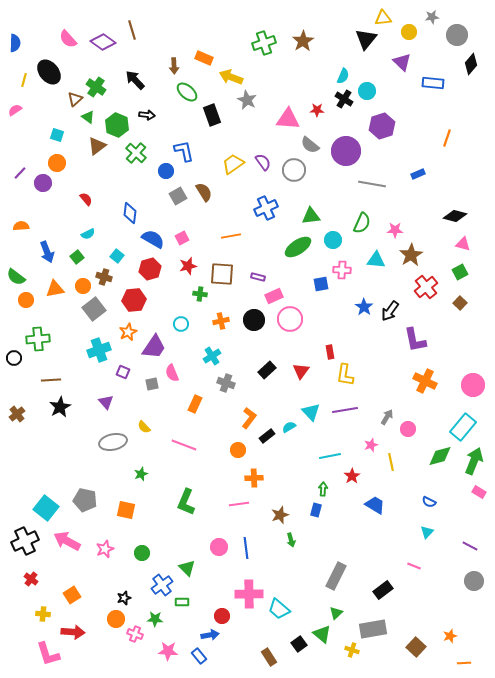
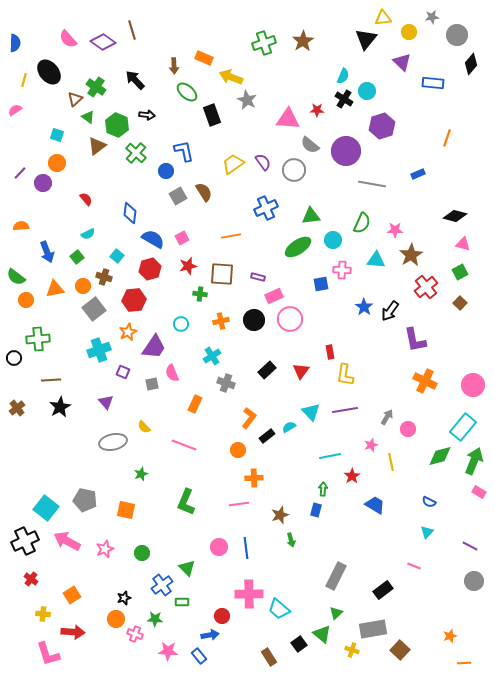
brown cross at (17, 414): moved 6 px up
brown square at (416, 647): moved 16 px left, 3 px down
